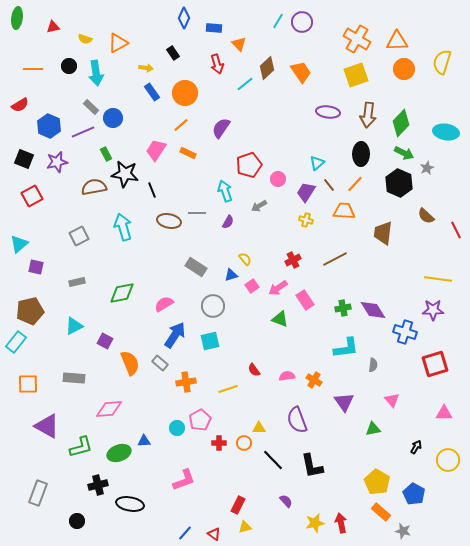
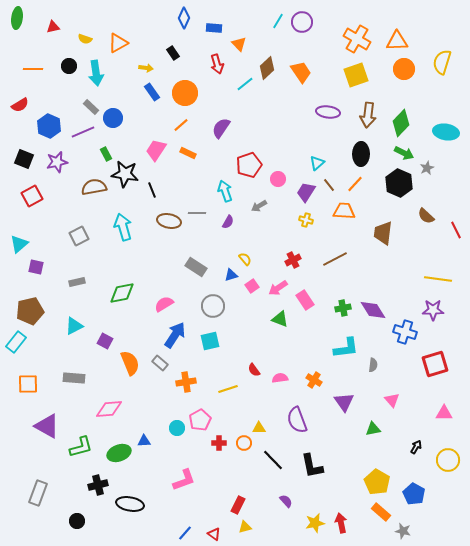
pink semicircle at (287, 376): moved 7 px left, 2 px down
